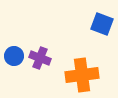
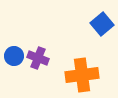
blue square: rotated 30 degrees clockwise
purple cross: moved 2 px left
